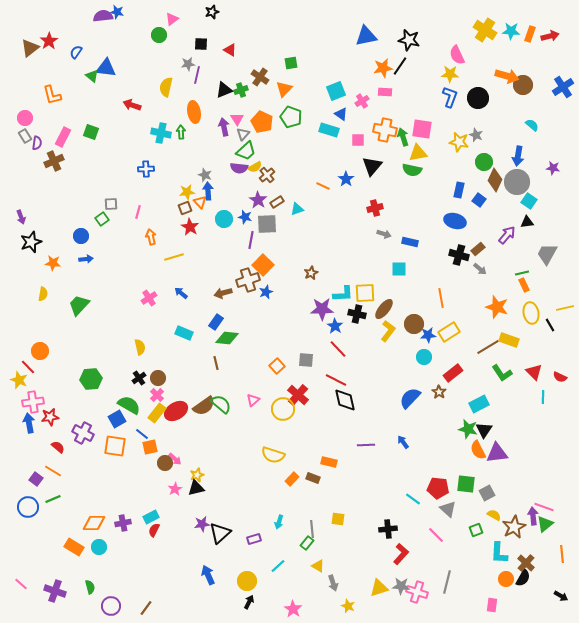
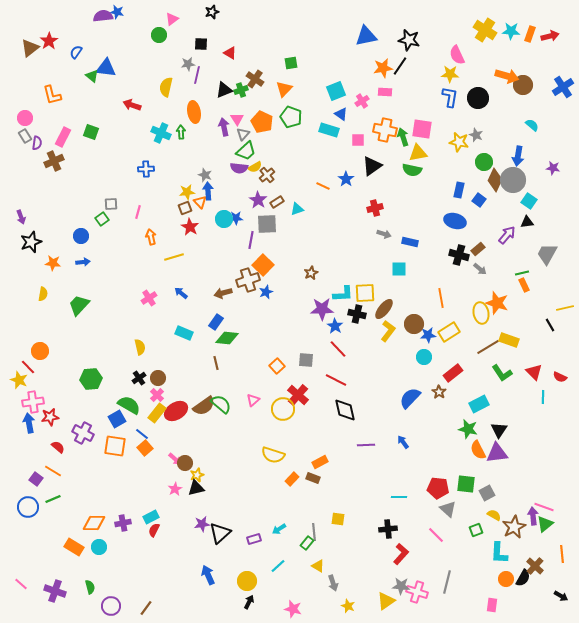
red triangle at (230, 50): moved 3 px down
brown cross at (260, 77): moved 5 px left, 2 px down
blue L-shape at (450, 97): rotated 10 degrees counterclockwise
cyan cross at (161, 133): rotated 12 degrees clockwise
black triangle at (372, 166): rotated 15 degrees clockwise
gray circle at (517, 182): moved 4 px left, 2 px up
blue star at (245, 217): moved 9 px left, 1 px down; rotated 16 degrees counterclockwise
blue arrow at (86, 259): moved 3 px left, 3 px down
orange star at (497, 307): moved 4 px up
yellow ellipse at (531, 313): moved 50 px left
black diamond at (345, 400): moved 10 px down
black triangle at (484, 430): moved 15 px right
orange square at (150, 447): moved 5 px left, 1 px down; rotated 28 degrees counterclockwise
orange rectangle at (329, 462): moved 9 px left; rotated 42 degrees counterclockwise
brown circle at (165, 463): moved 20 px right
cyan line at (413, 499): moved 14 px left, 2 px up; rotated 35 degrees counterclockwise
cyan arrow at (279, 522): moved 7 px down; rotated 40 degrees clockwise
gray line at (312, 529): moved 2 px right, 3 px down
brown cross at (526, 563): moved 9 px right, 3 px down
yellow triangle at (379, 588): moved 7 px right, 13 px down; rotated 18 degrees counterclockwise
pink star at (293, 609): rotated 18 degrees counterclockwise
